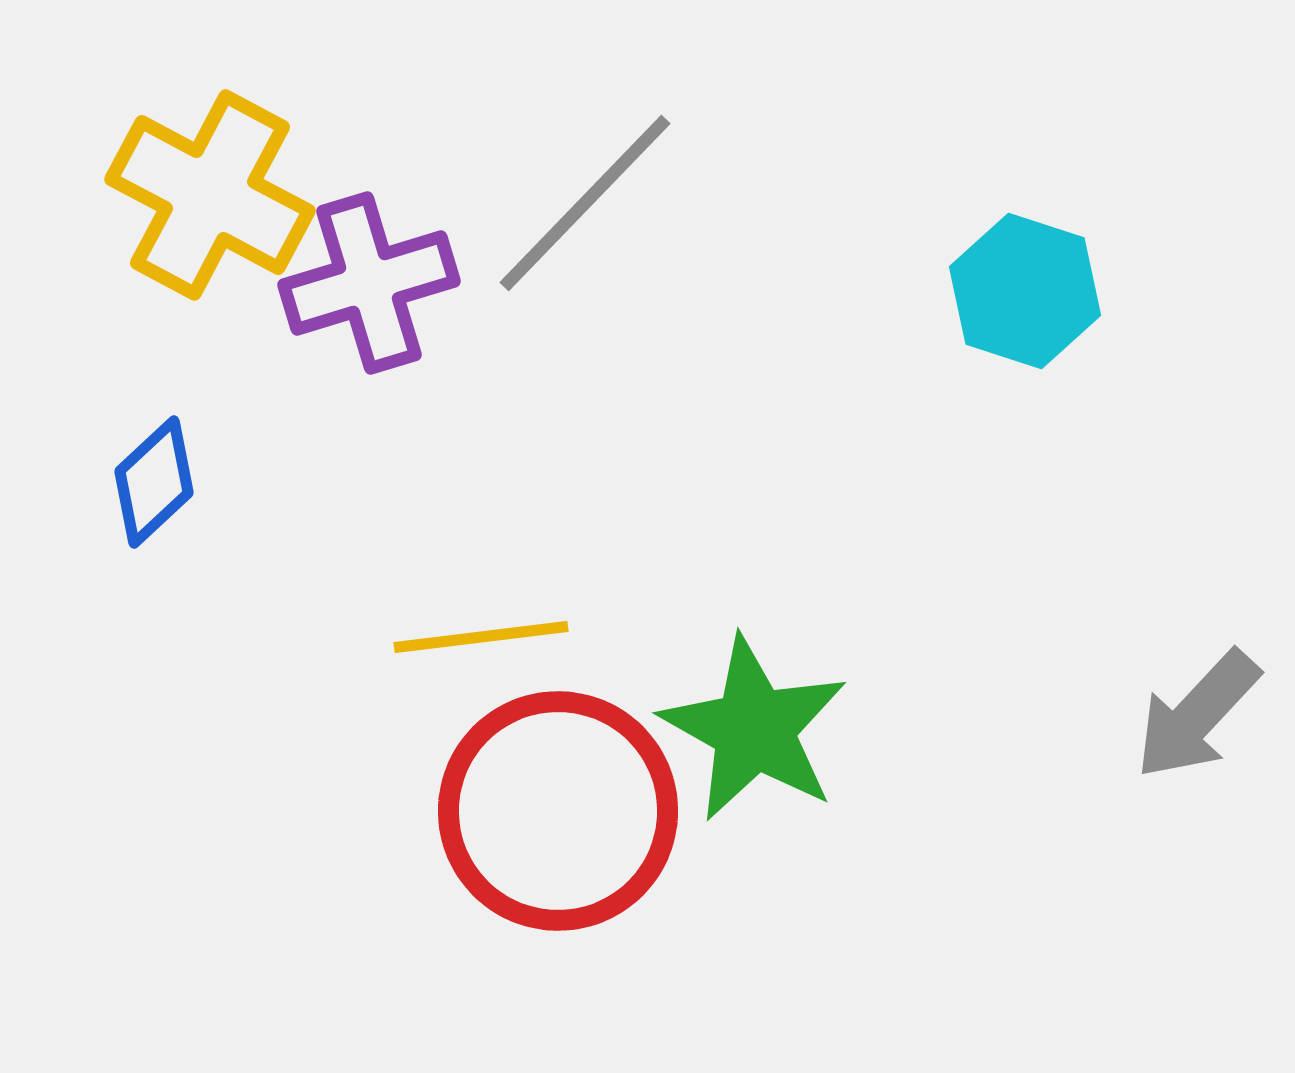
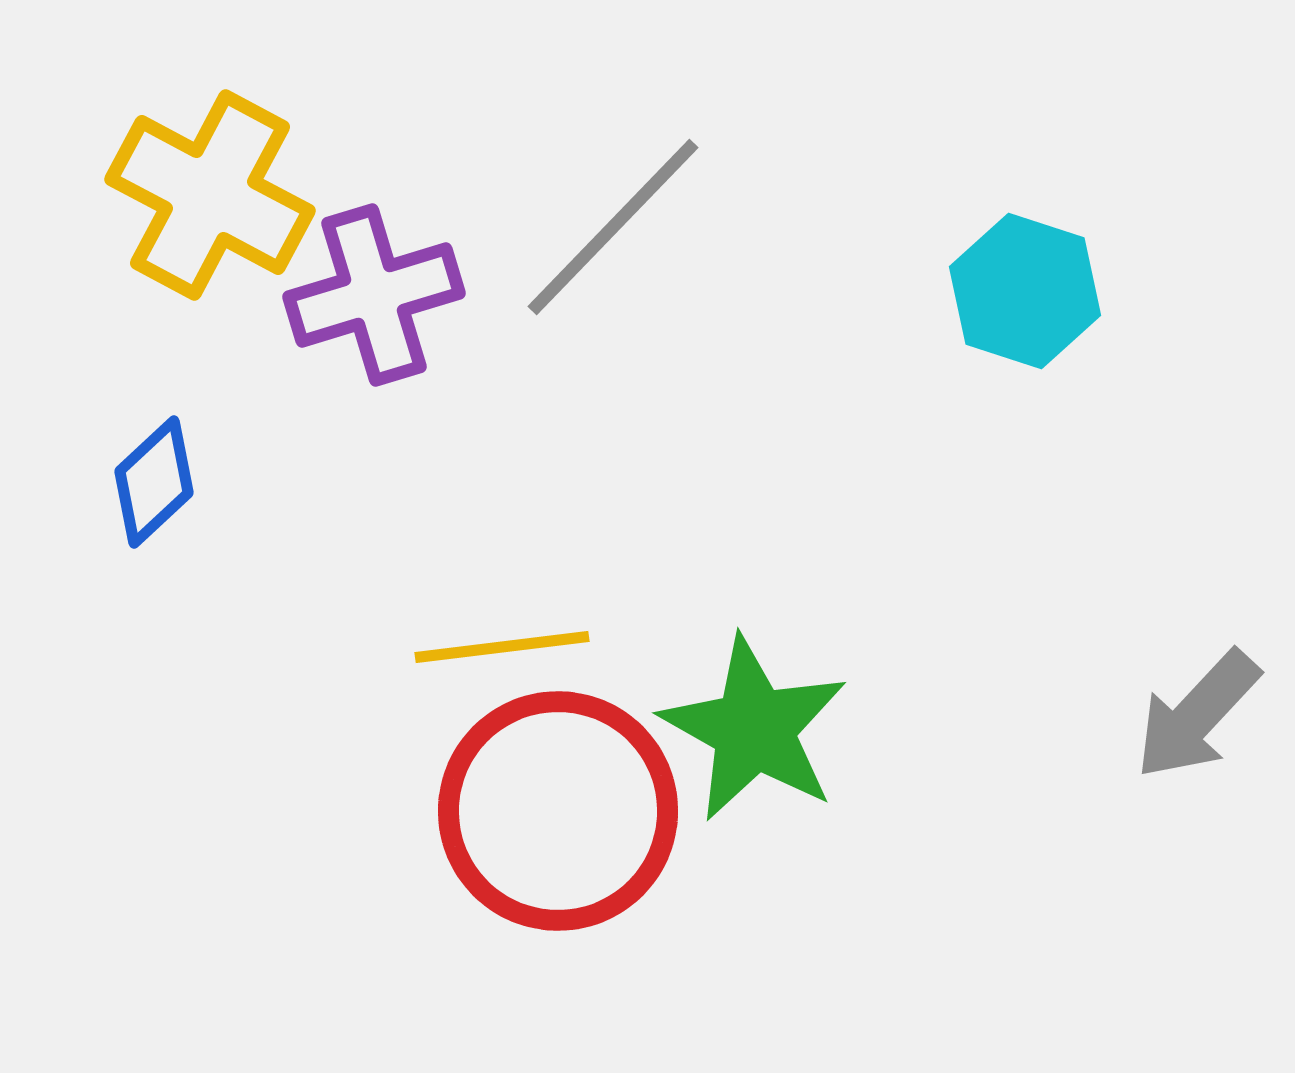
gray line: moved 28 px right, 24 px down
purple cross: moved 5 px right, 12 px down
yellow line: moved 21 px right, 10 px down
